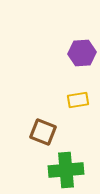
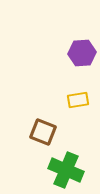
green cross: rotated 28 degrees clockwise
